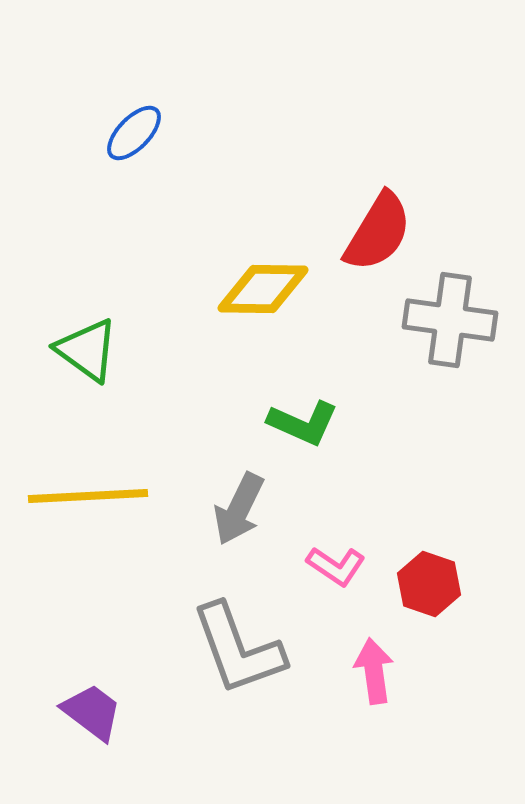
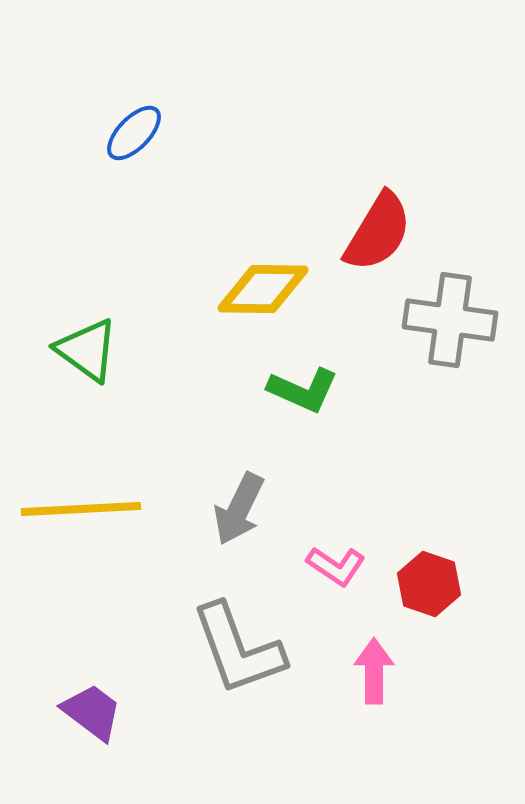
green L-shape: moved 33 px up
yellow line: moved 7 px left, 13 px down
pink arrow: rotated 8 degrees clockwise
